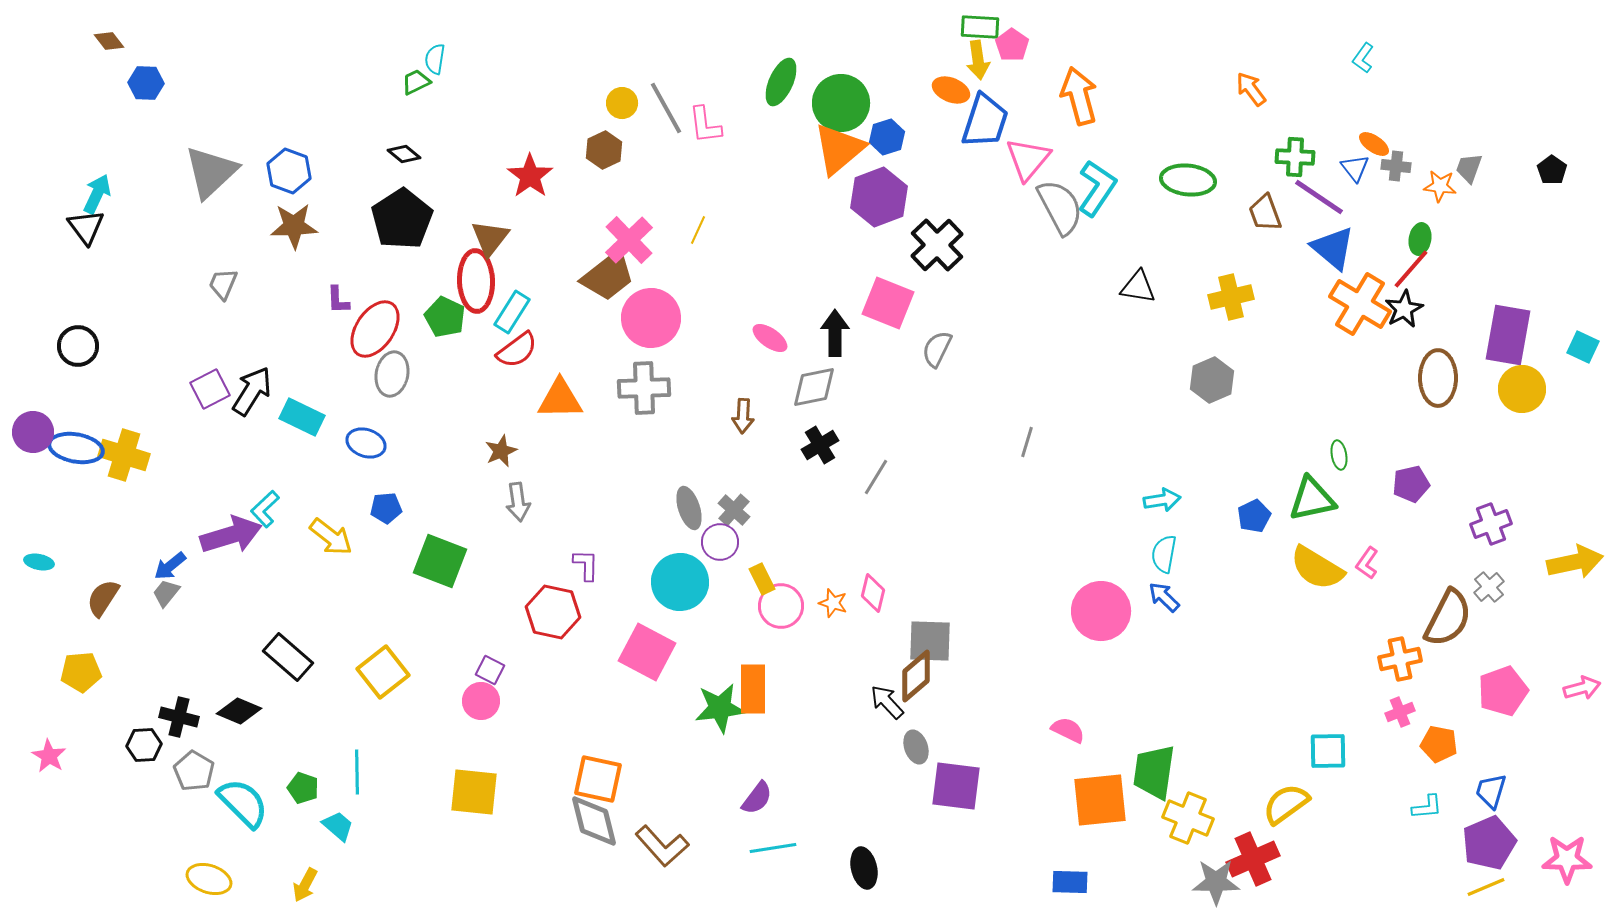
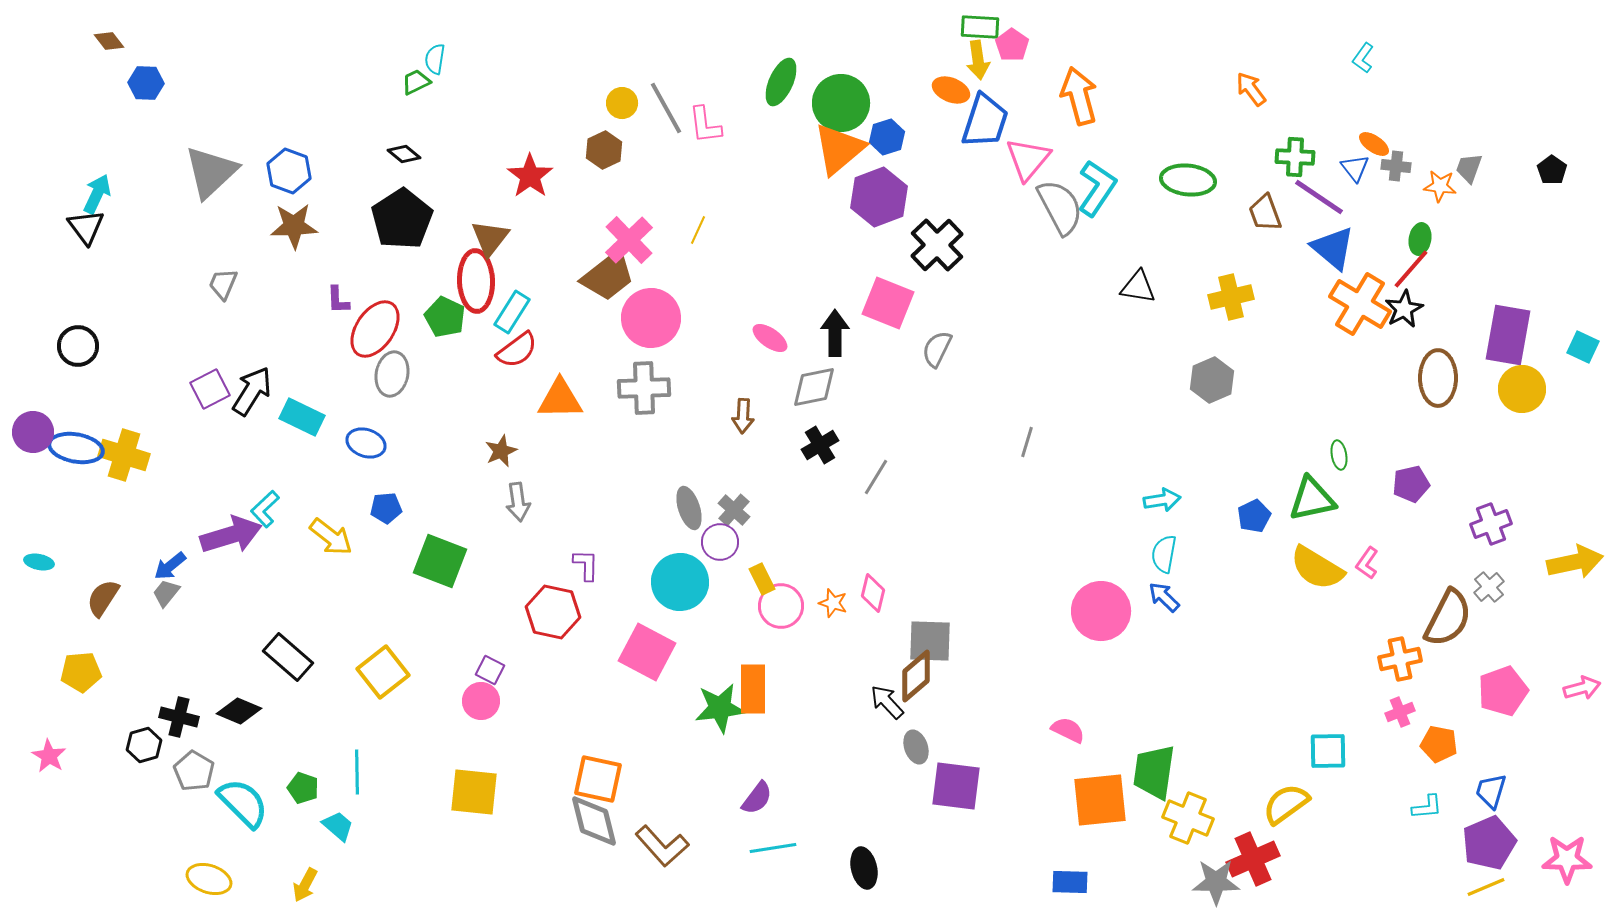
black hexagon at (144, 745): rotated 12 degrees counterclockwise
